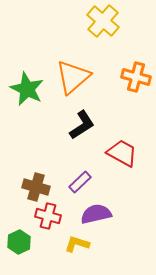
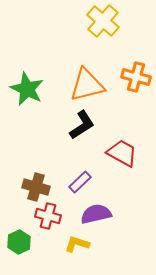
orange triangle: moved 14 px right, 8 px down; rotated 27 degrees clockwise
